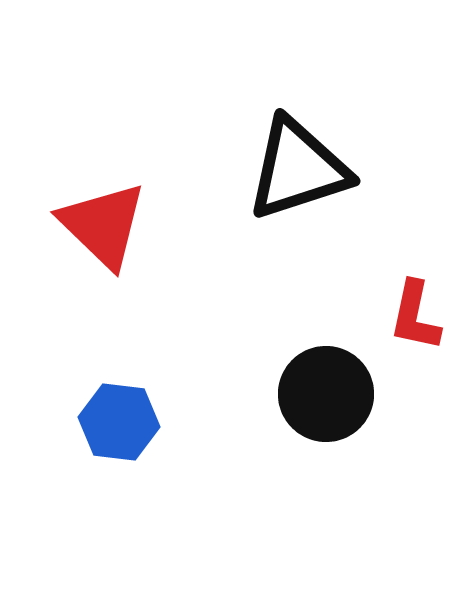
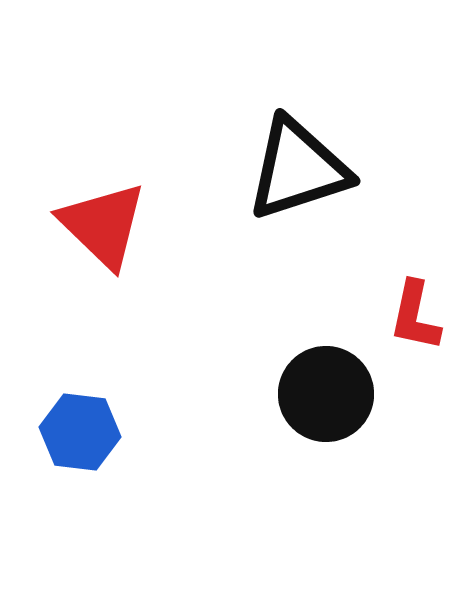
blue hexagon: moved 39 px left, 10 px down
